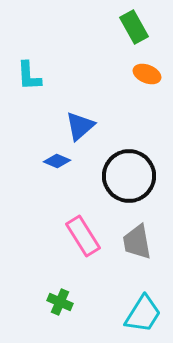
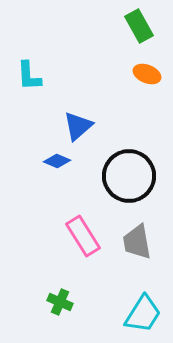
green rectangle: moved 5 px right, 1 px up
blue triangle: moved 2 px left
